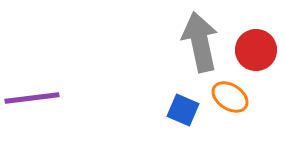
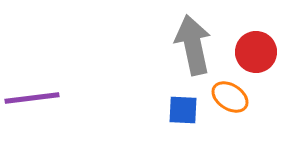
gray arrow: moved 7 px left, 3 px down
red circle: moved 2 px down
blue square: rotated 20 degrees counterclockwise
